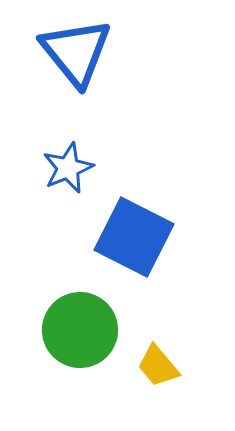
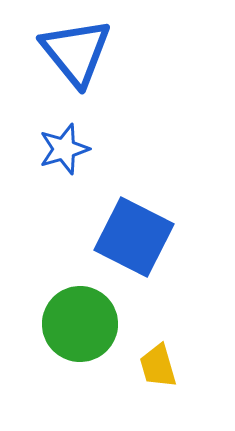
blue star: moved 4 px left, 19 px up; rotated 6 degrees clockwise
green circle: moved 6 px up
yellow trapezoid: rotated 24 degrees clockwise
